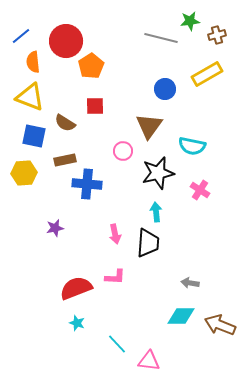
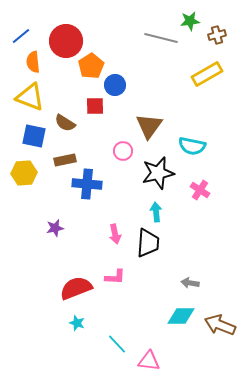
blue circle: moved 50 px left, 4 px up
